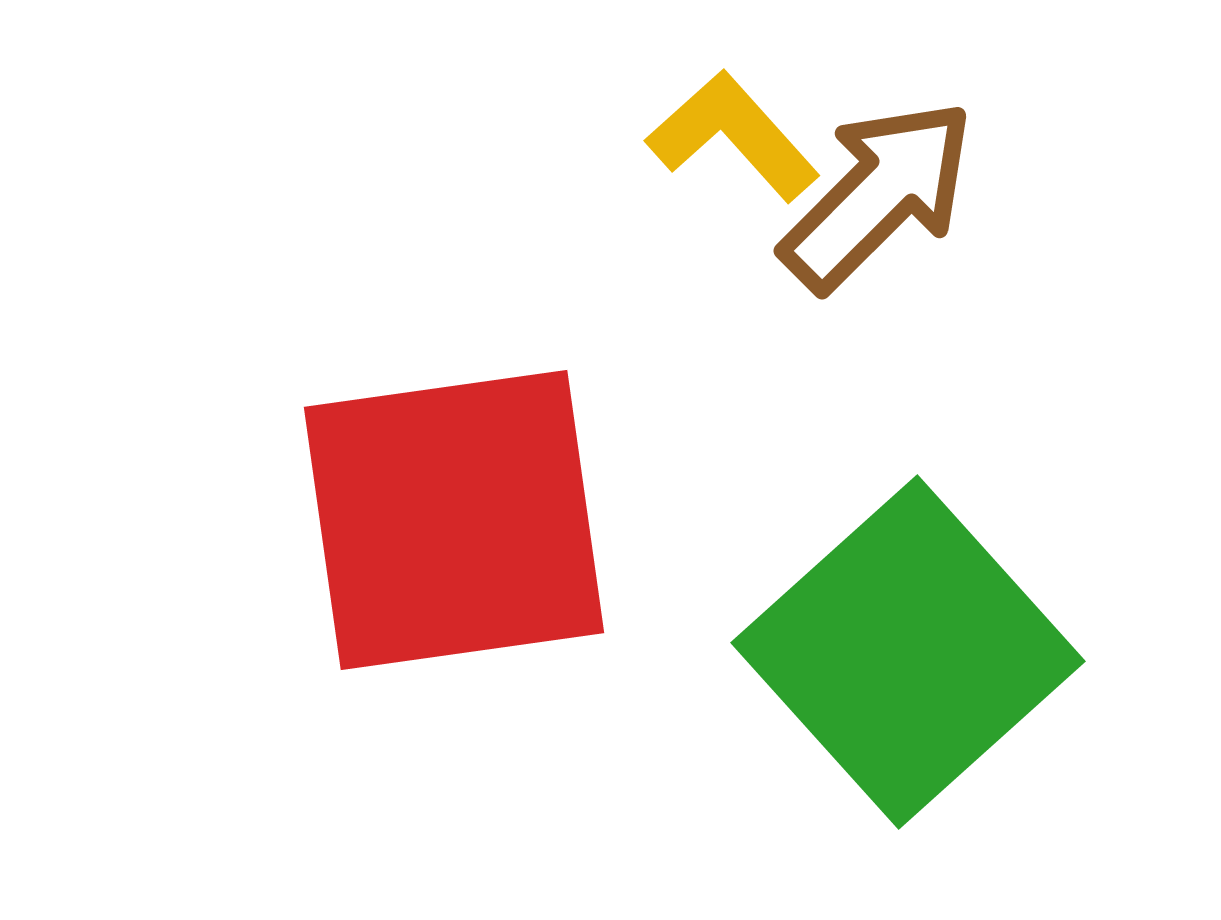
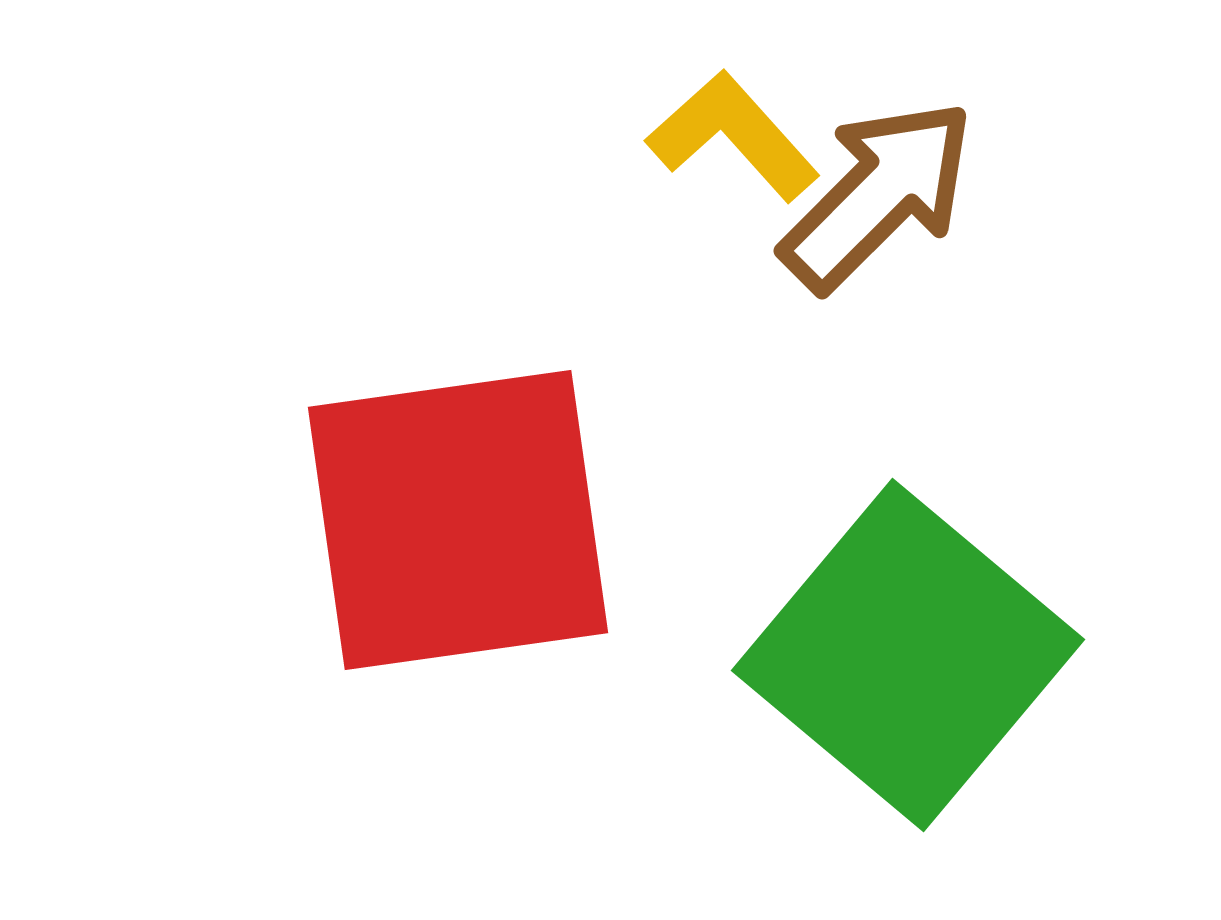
red square: moved 4 px right
green square: moved 3 px down; rotated 8 degrees counterclockwise
